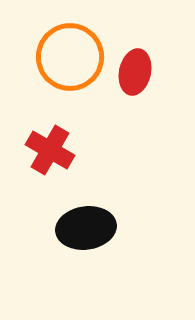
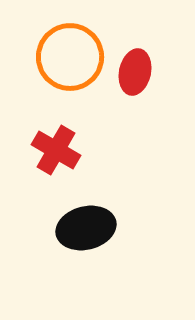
red cross: moved 6 px right
black ellipse: rotated 6 degrees counterclockwise
